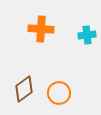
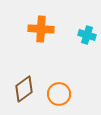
cyan cross: rotated 24 degrees clockwise
orange circle: moved 1 px down
